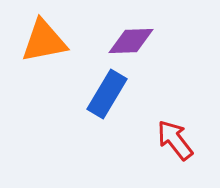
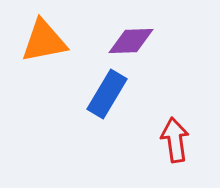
red arrow: rotated 30 degrees clockwise
